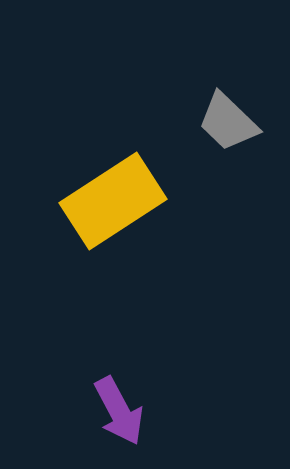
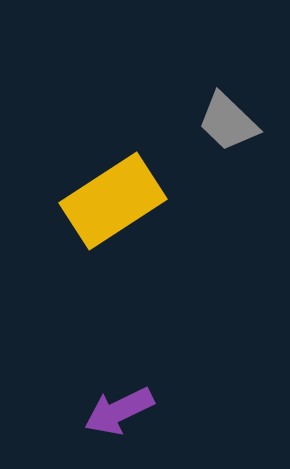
purple arrow: rotated 92 degrees clockwise
